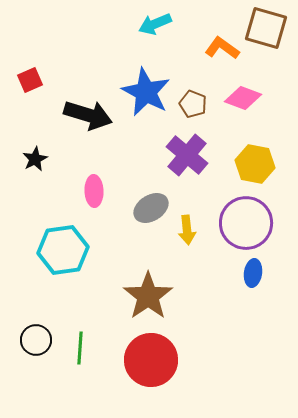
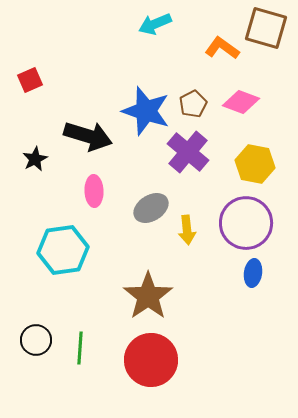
blue star: moved 19 px down; rotated 9 degrees counterclockwise
pink diamond: moved 2 px left, 4 px down
brown pentagon: rotated 24 degrees clockwise
black arrow: moved 21 px down
purple cross: moved 1 px right, 3 px up
